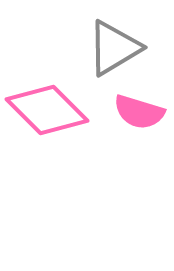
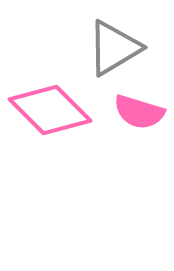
pink diamond: moved 3 px right
